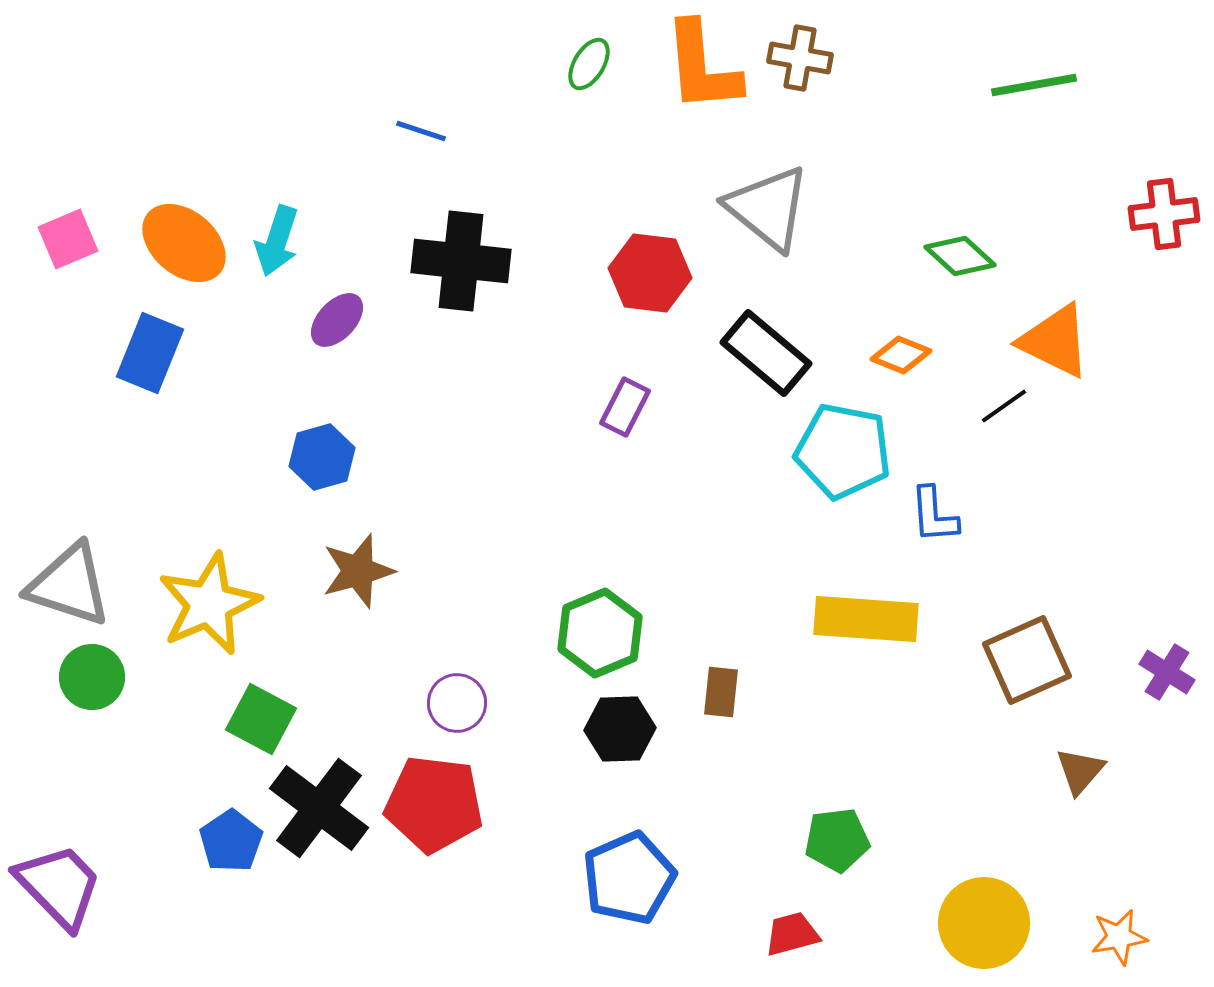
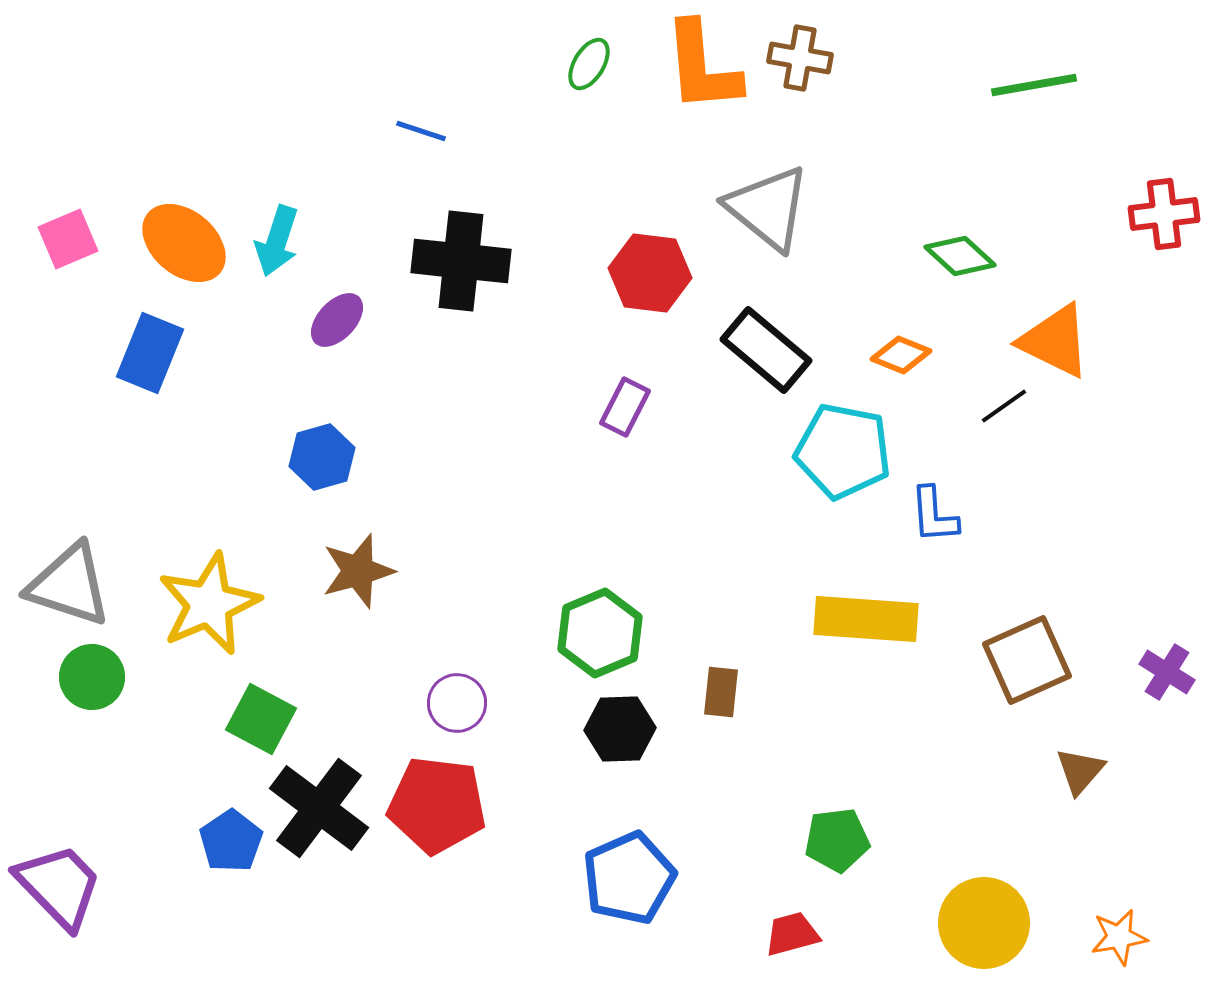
black rectangle at (766, 353): moved 3 px up
red pentagon at (434, 804): moved 3 px right, 1 px down
